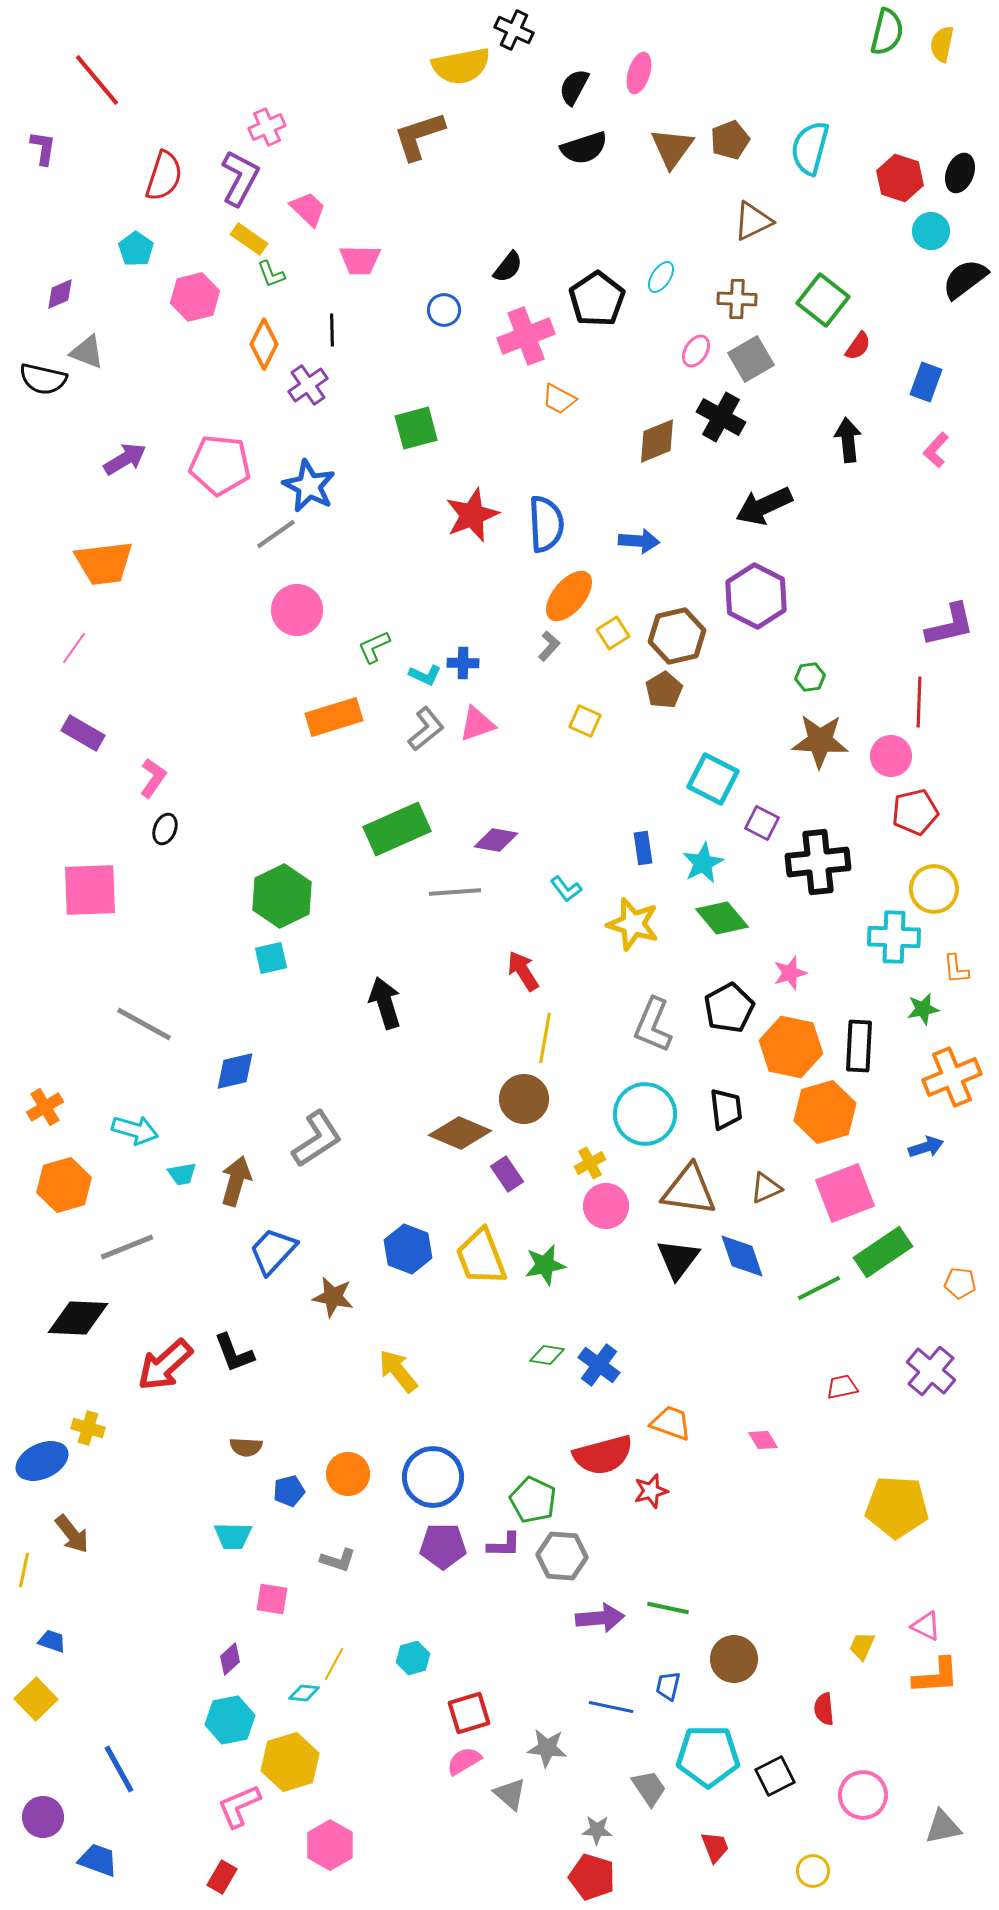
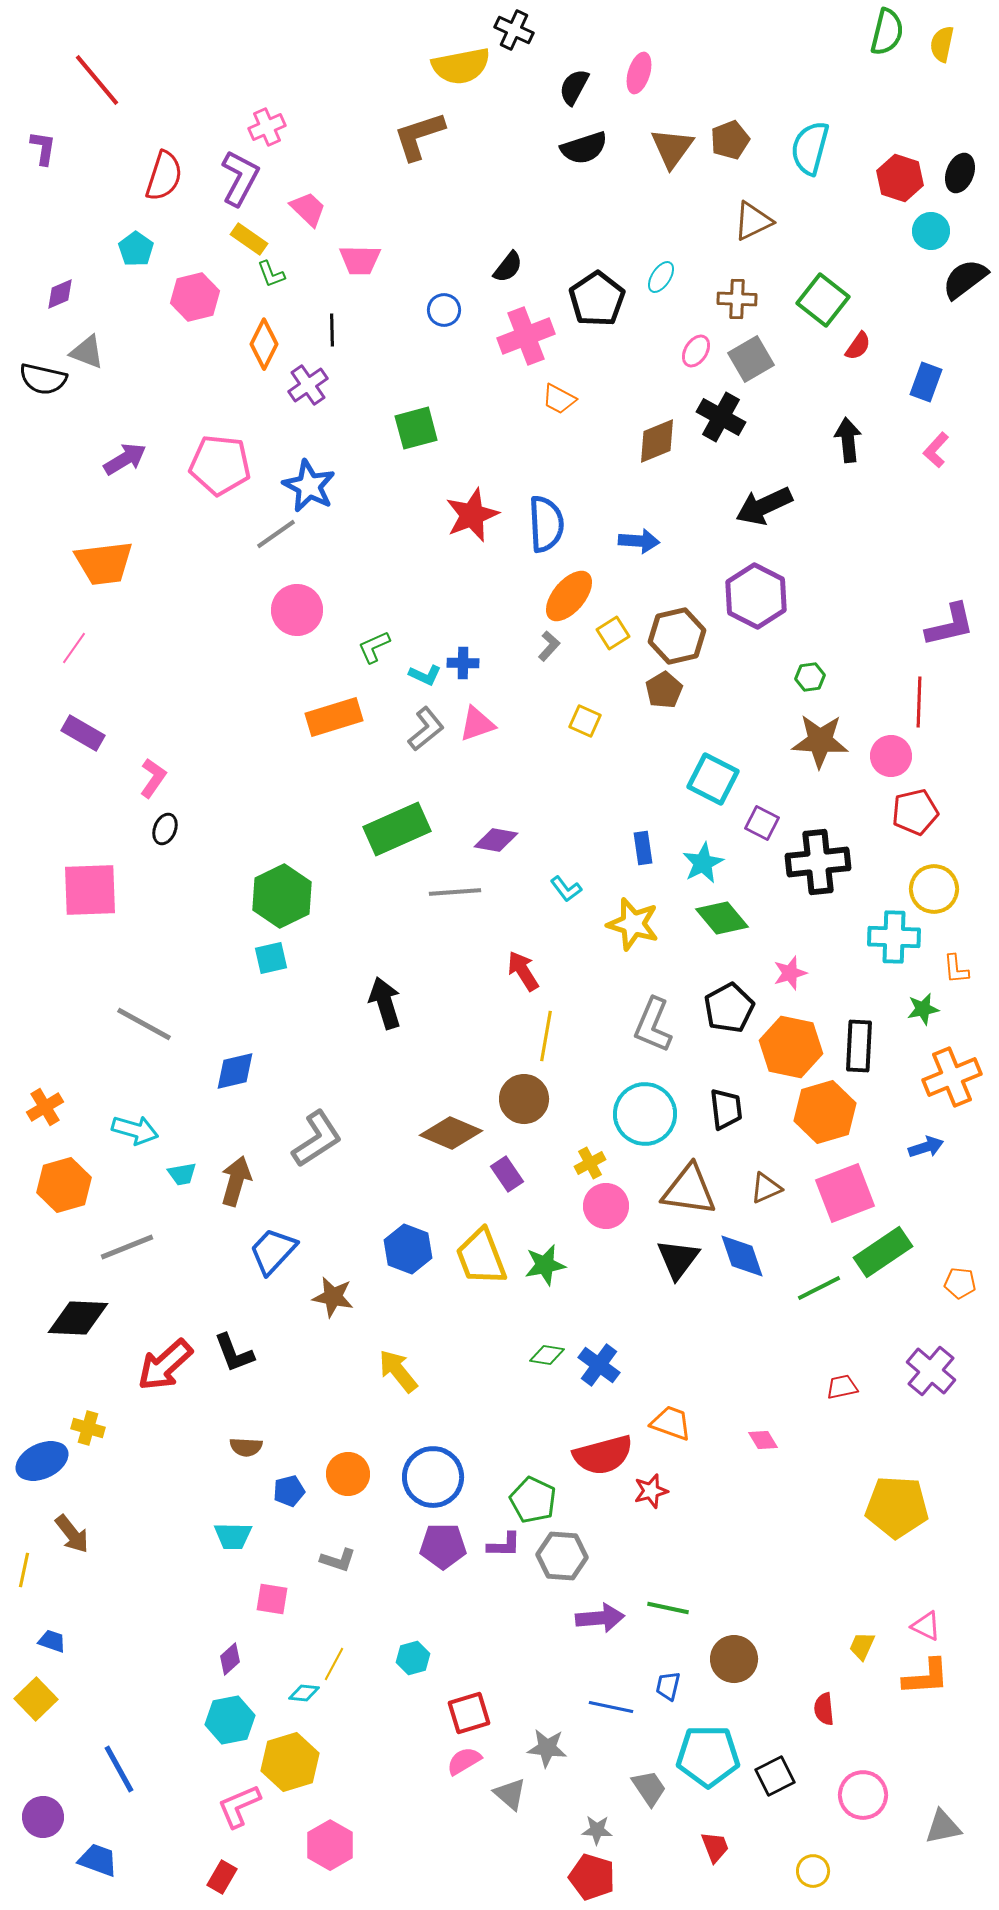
yellow line at (545, 1038): moved 1 px right, 2 px up
brown diamond at (460, 1133): moved 9 px left
orange L-shape at (936, 1676): moved 10 px left, 1 px down
